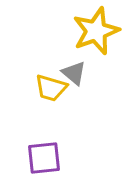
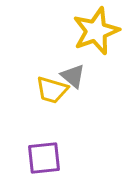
gray triangle: moved 1 px left, 3 px down
yellow trapezoid: moved 1 px right, 2 px down
